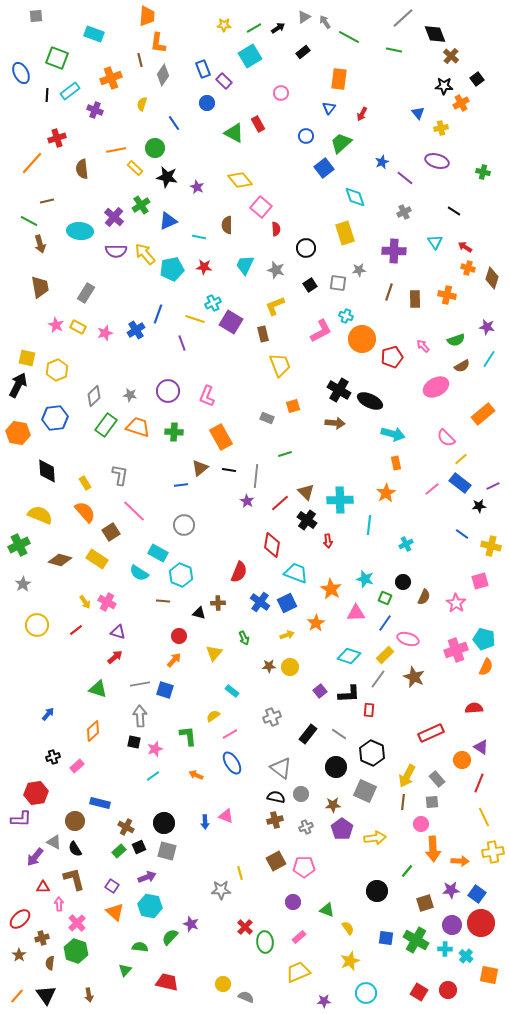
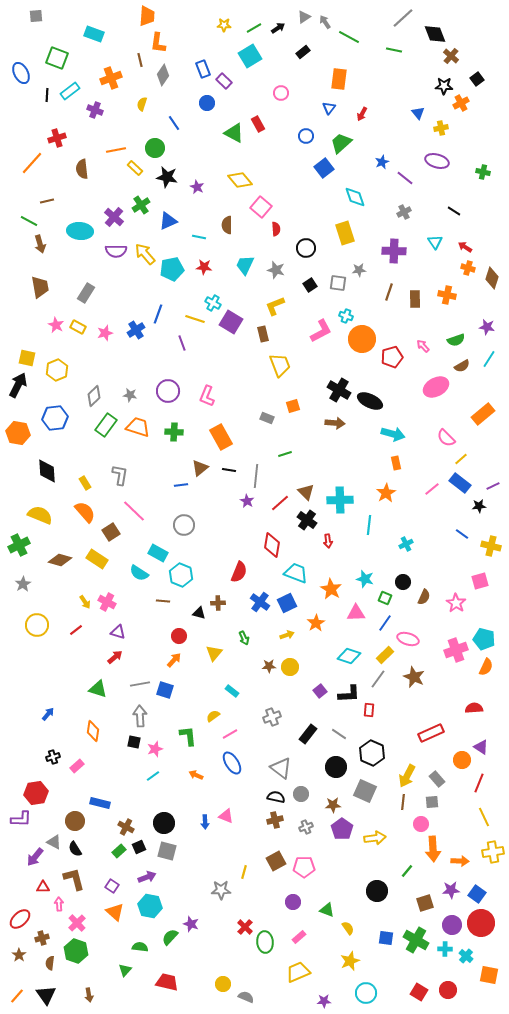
cyan cross at (213, 303): rotated 35 degrees counterclockwise
orange diamond at (93, 731): rotated 40 degrees counterclockwise
yellow line at (240, 873): moved 4 px right, 1 px up; rotated 32 degrees clockwise
